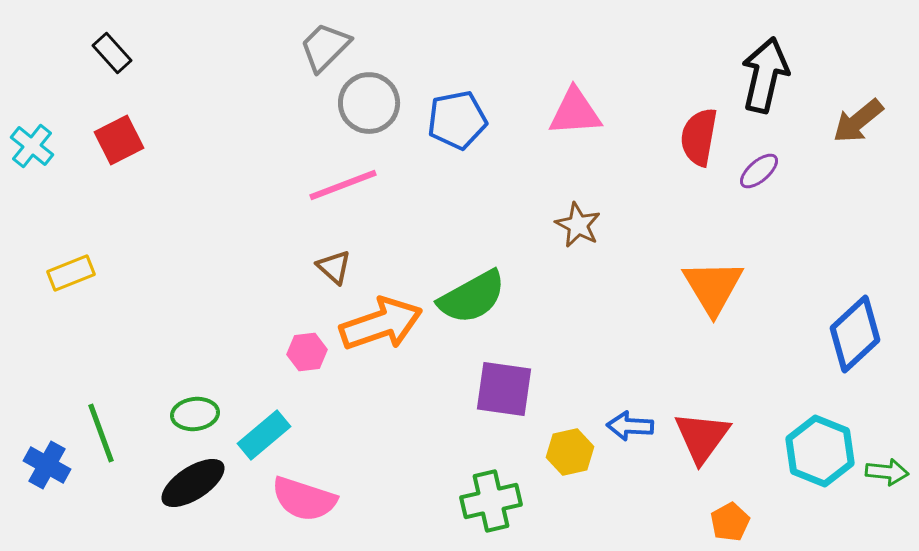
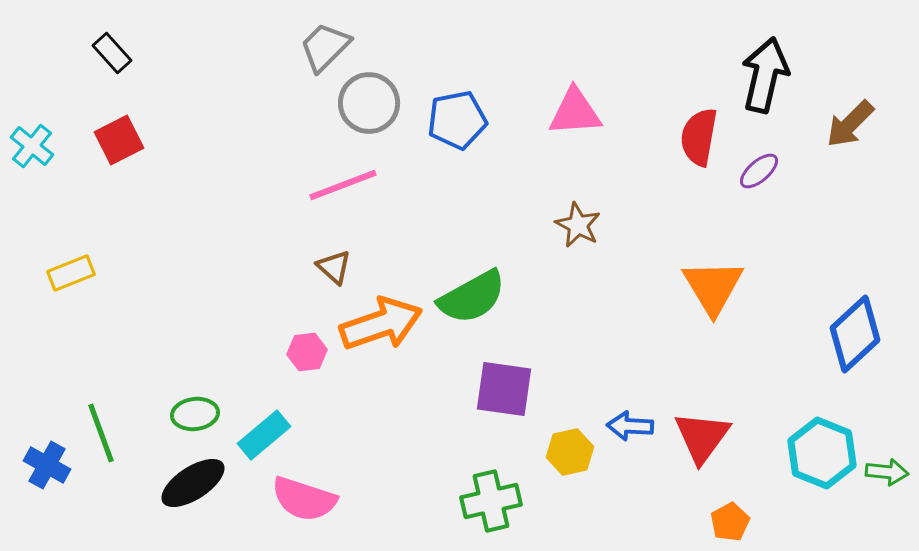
brown arrow: moved 8 px left, 3 px down; rotated 6 degrees counterclockwise
cyan hexagon: moved 2 px right, 2 px down
